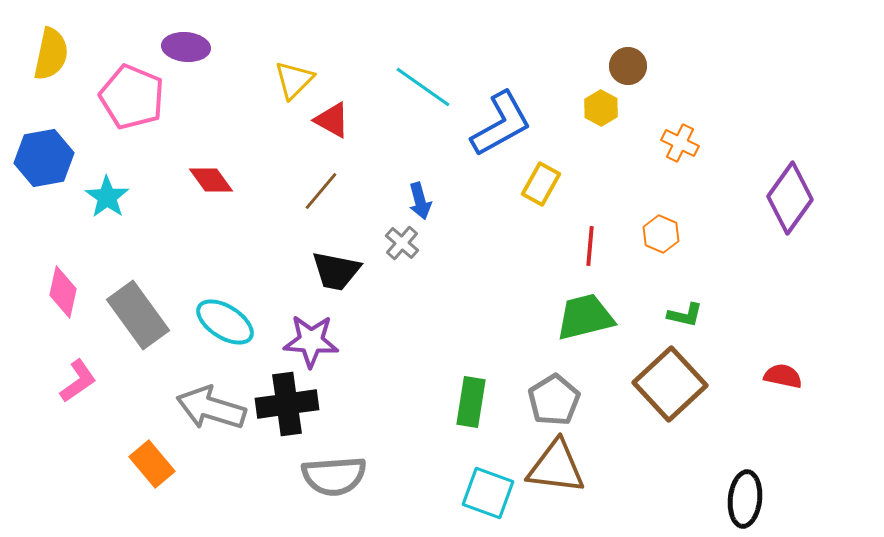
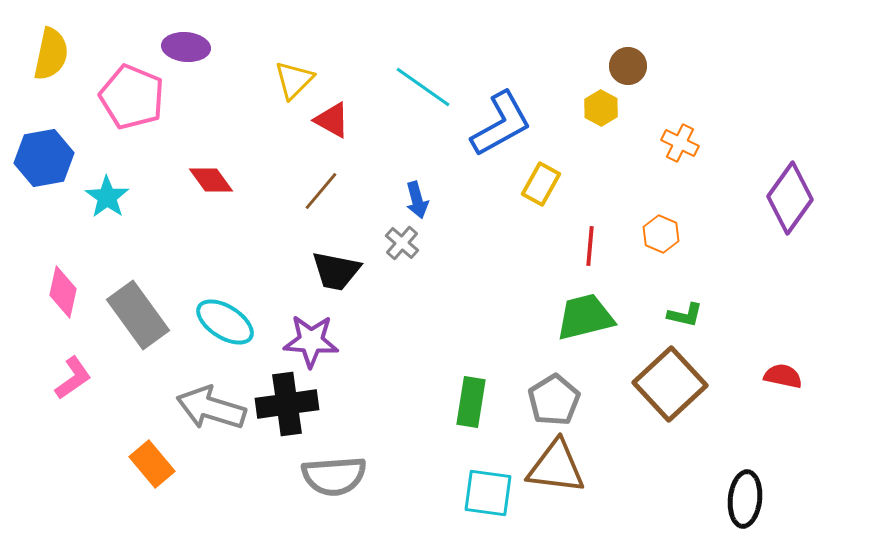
blue arrow: moved 3 px left, 1 px up
pink L-shape: moved 5 px left, 3 px up
cyan square: rotated 12 degrees counterclockwise
